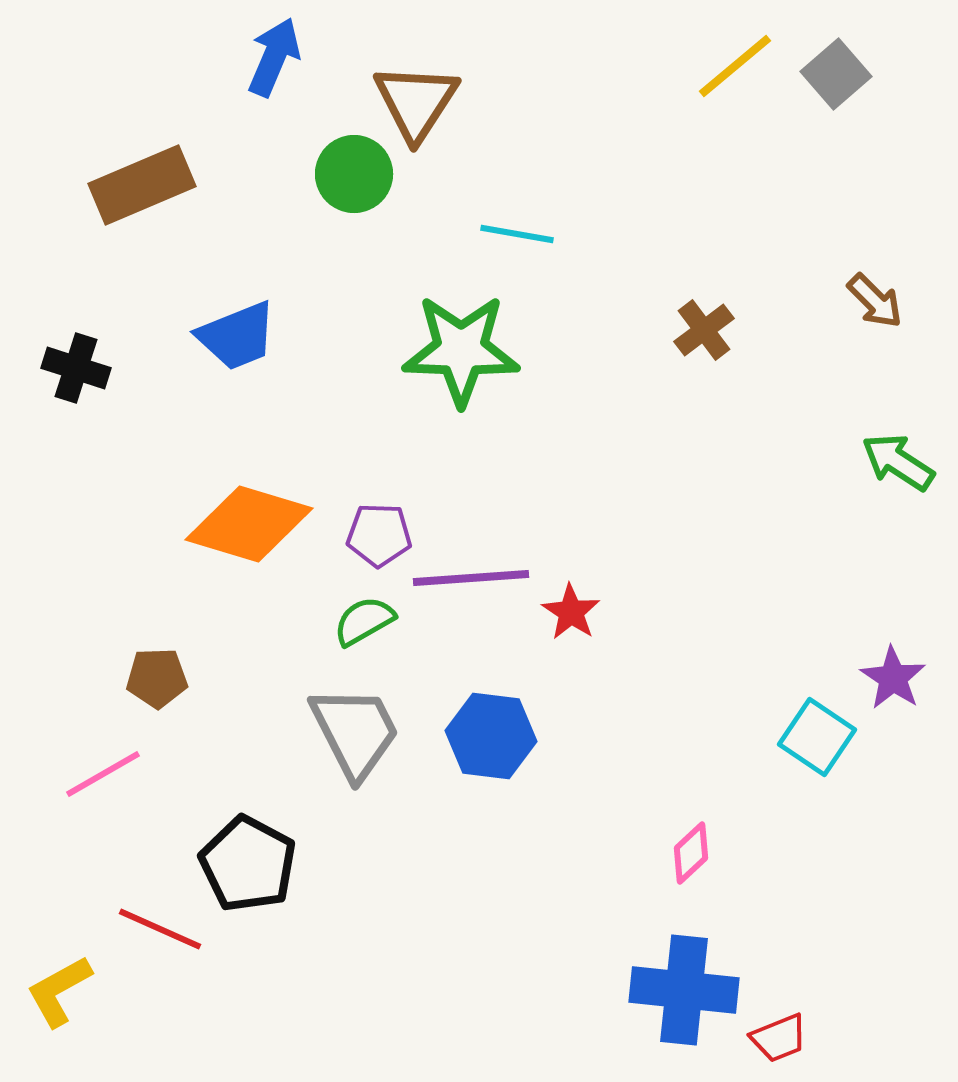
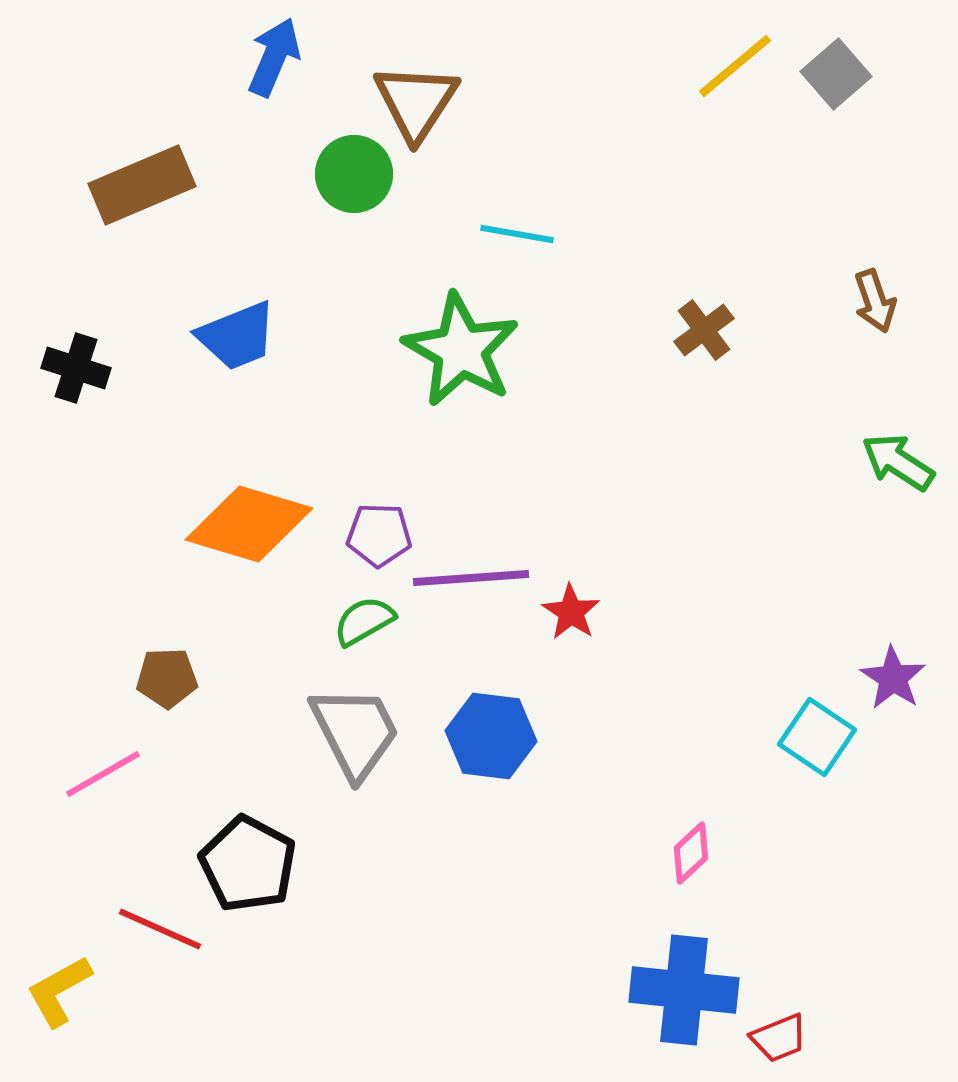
brown arrow: rotated 26 degrees clockwise
green star: rotated 28 degrees clockwise
brown pentagon: moved 10 px right
